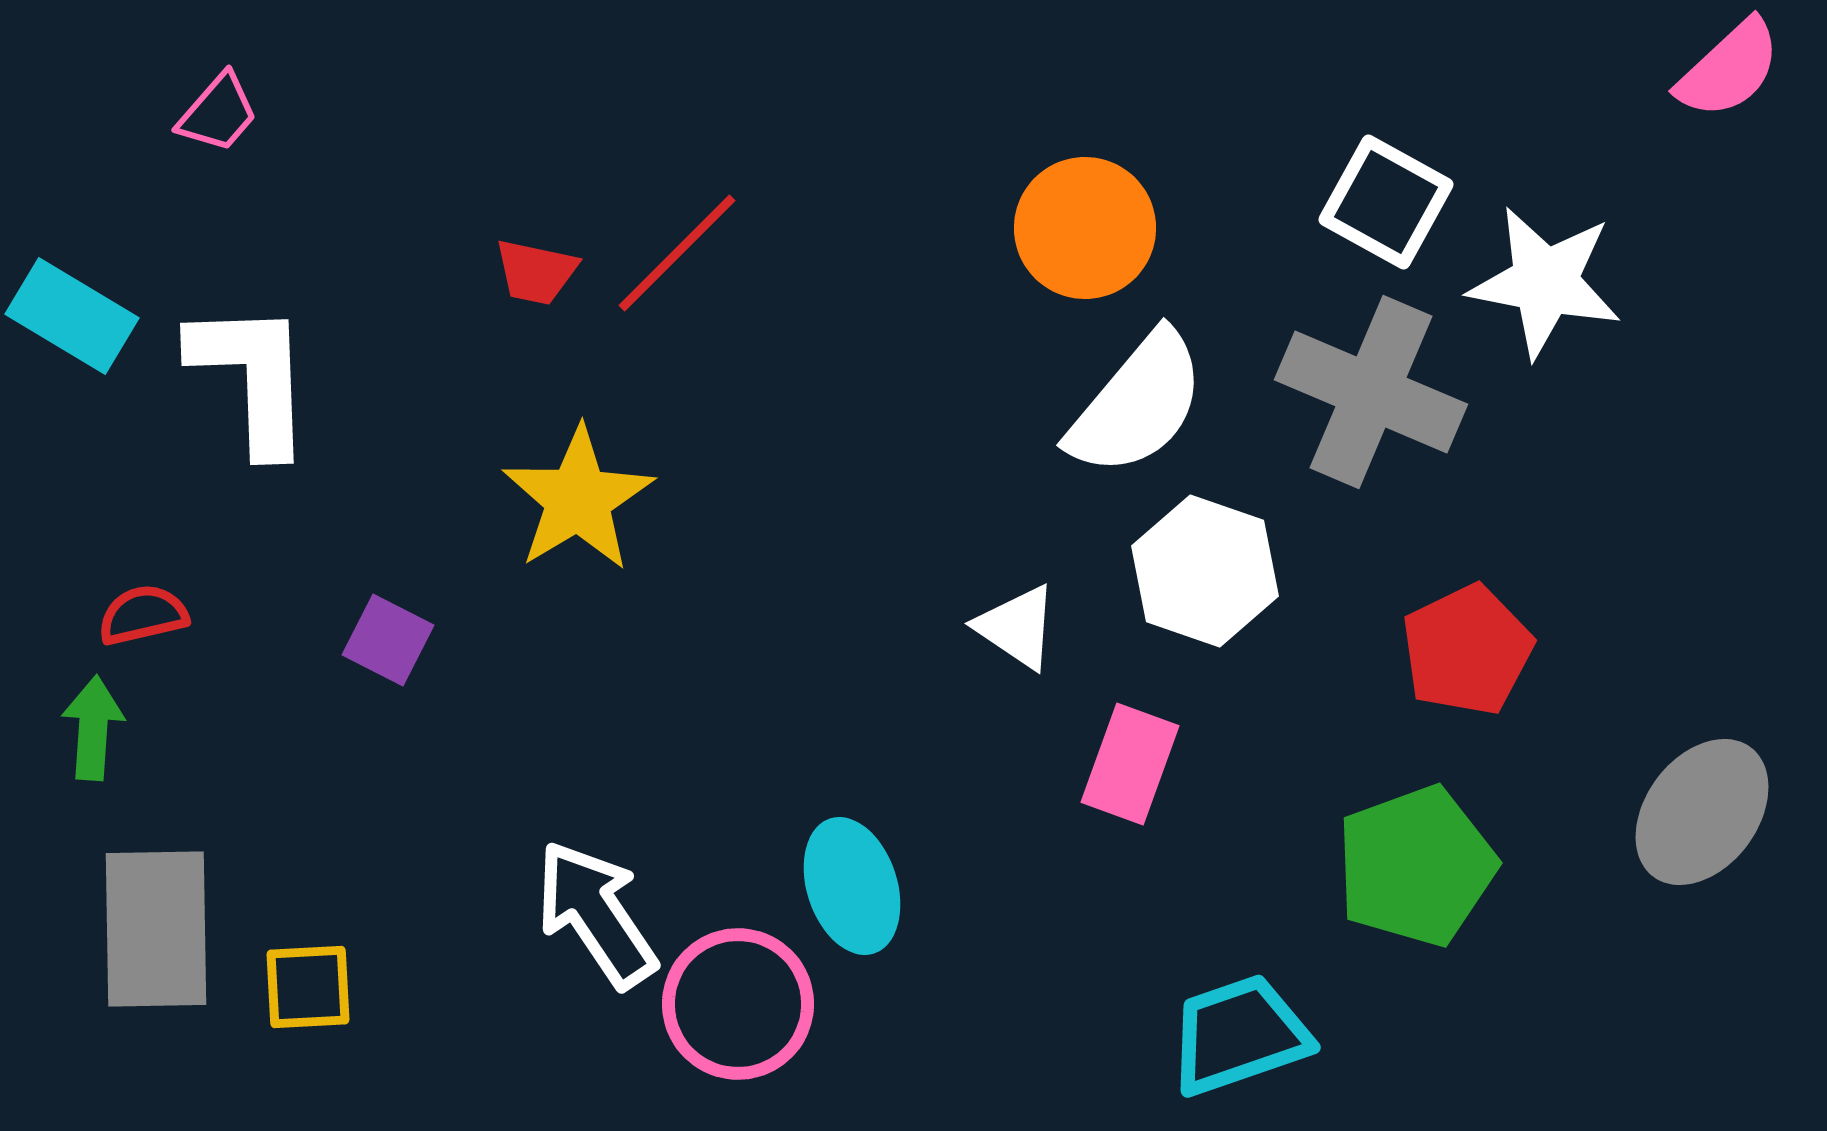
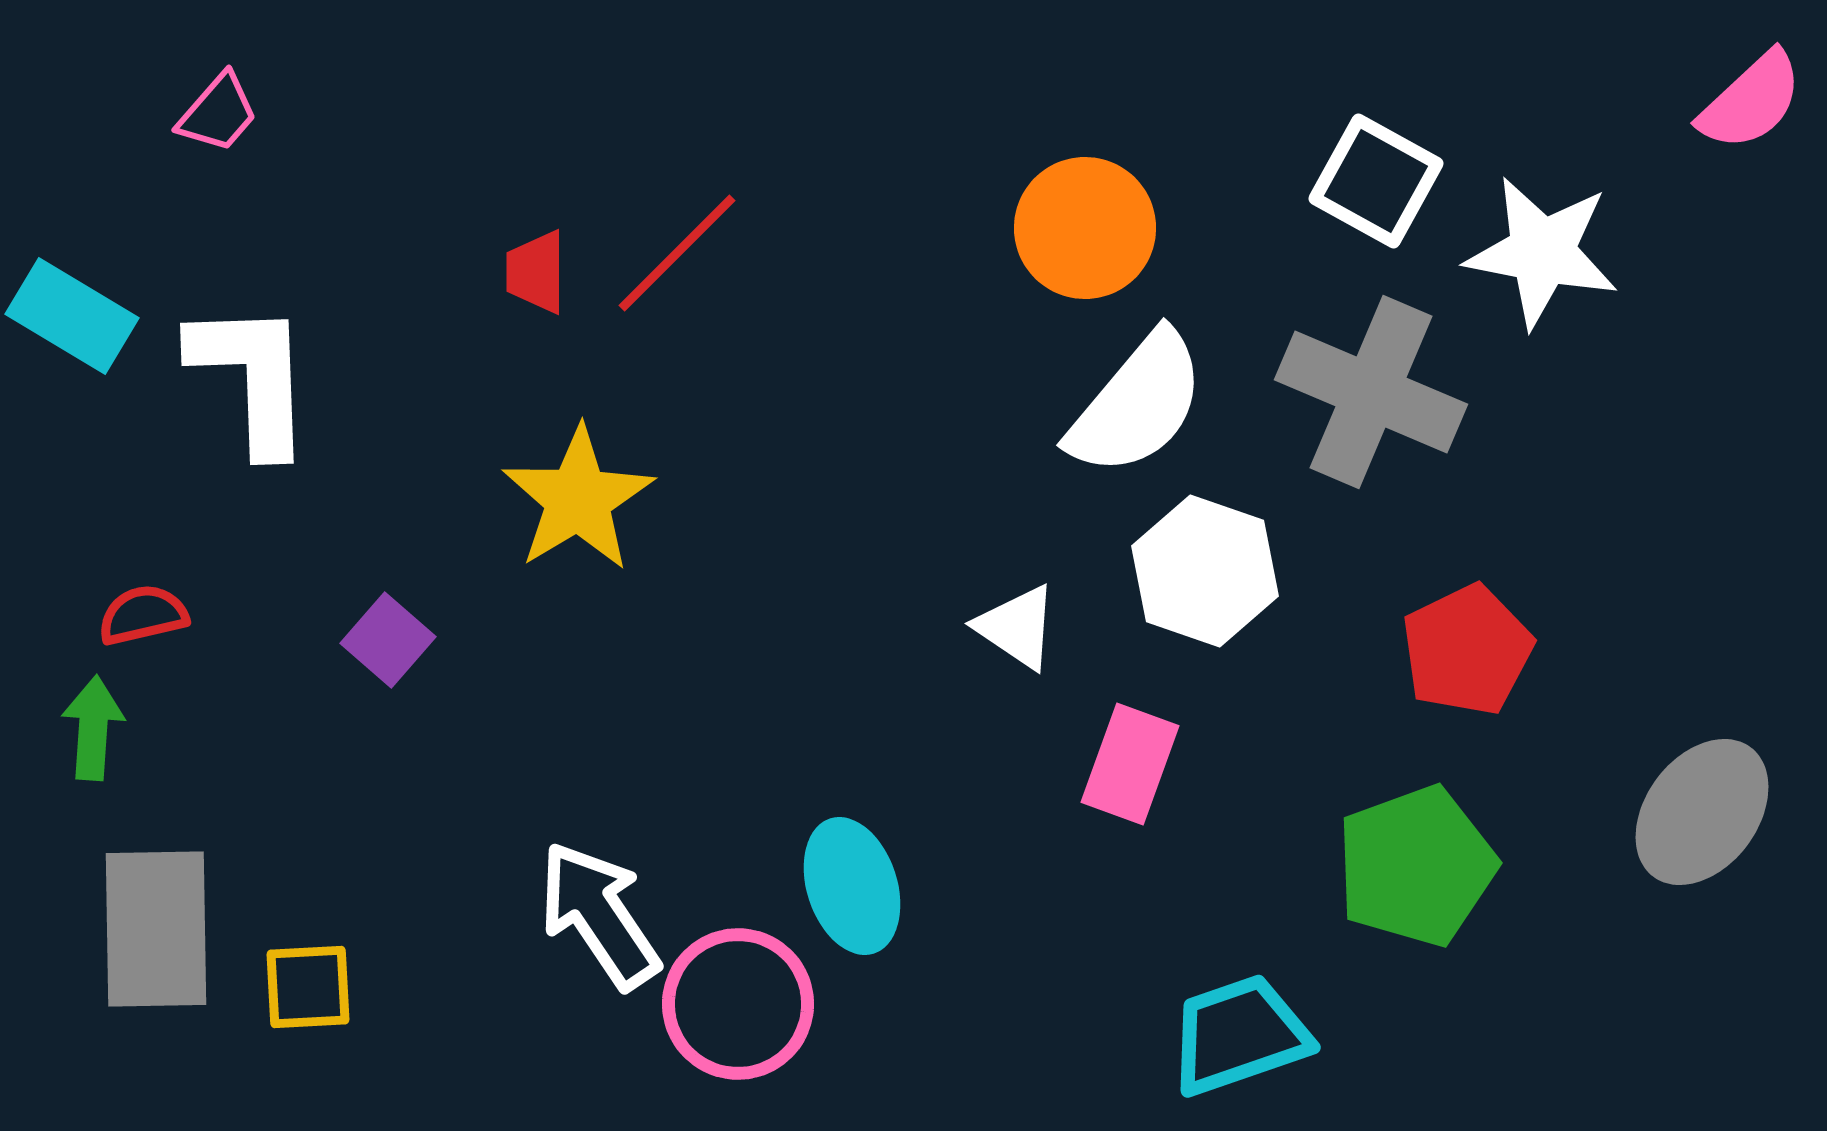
pink semicircle: moved 22 px right, 32 px down
white square: moved 10 px left, 21 px up
red trapezoid: rotated 78 degrees clockwise
white star: moved 3 px left, 30 px up
purple square: rotated 14 degrees clockwise
white arrow: moved 3 px right, 1 px down
